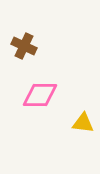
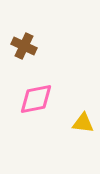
pink diamond: moved 4 px left, 4 px down; rotated 12 degrees counterclockwise
